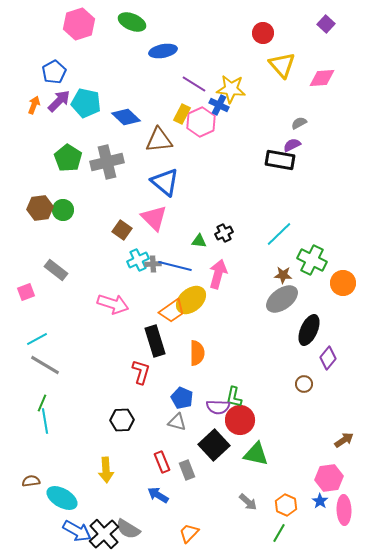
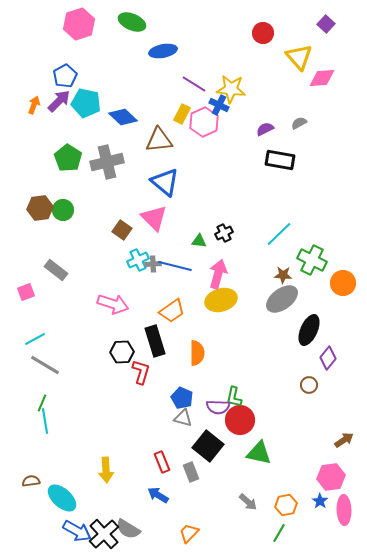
yellow triangle at (282, 65): moved 17 px right, 8 px up
blue pentagon at (54, 72): moved 11 px right, 4 px down
blue diamond at (126, 117): moved 3 px left
pink hexagon at (201, 122): moved 3 px right
purple semicircle at (292, 145): moved 27 px left, 16 px up
yellow ellipse at (191, 300): moved 30 px right; rotated 24 degrees clockwise
cyan line at (37, 339): moved 2 px left
brown circle at (304, 384): moved 5 px right, 1 px down
black hexagon at (122, 420): moved 68 px up
gray triangle at (177, 422): moved 6 px right, 4 px up
black square at (214, 445): moved 6 px left, 1 px down; rotated 8 degrees counterclockwise
green triangle at (256, 454): moved 3 px right, 1 px up
gray rectangle at (187, 470): moved 4 px right, 2 px down
pink hexagon at (329, 478): moved 2 px right, 1 px up
cyan ellipse at (62, 498): rotated 12 degrees clockwise
orange hexagon at (286, 505): rotated 25 degrees clockwise
